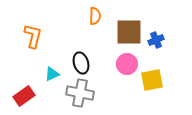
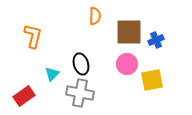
black ellipse: moved 1 px down
cyan triangle: rotated 21 degrees counterclockwise
